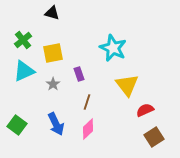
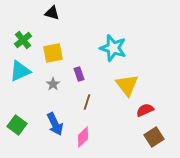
cyan star: rotated 8 degrees counterclockwise
cyan triangle: moved 4 px left
blue arrow: moved 1 px left
pink diamond: moved 5 px left, 8 px down
